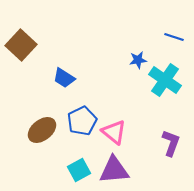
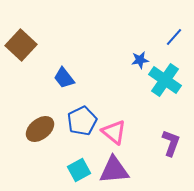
blue line: rotated 66 degrees counterclockwise
blue star: moved 2 px right
blue trapezoid: rotated 20 degrees clockwise
brown ellipse: moved 2 px left, 1 px up
